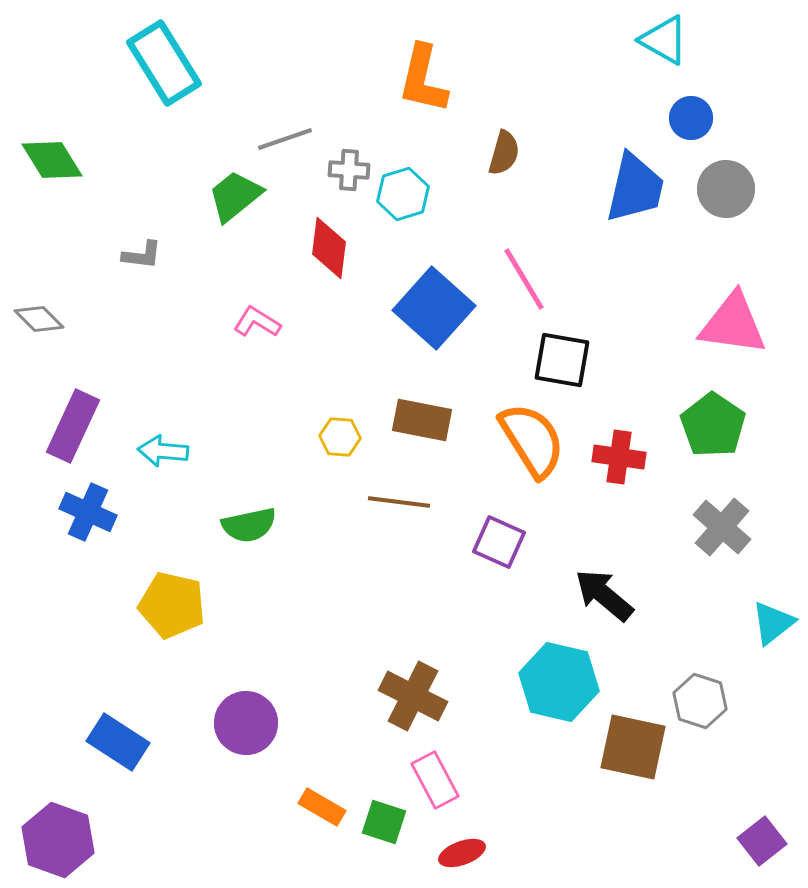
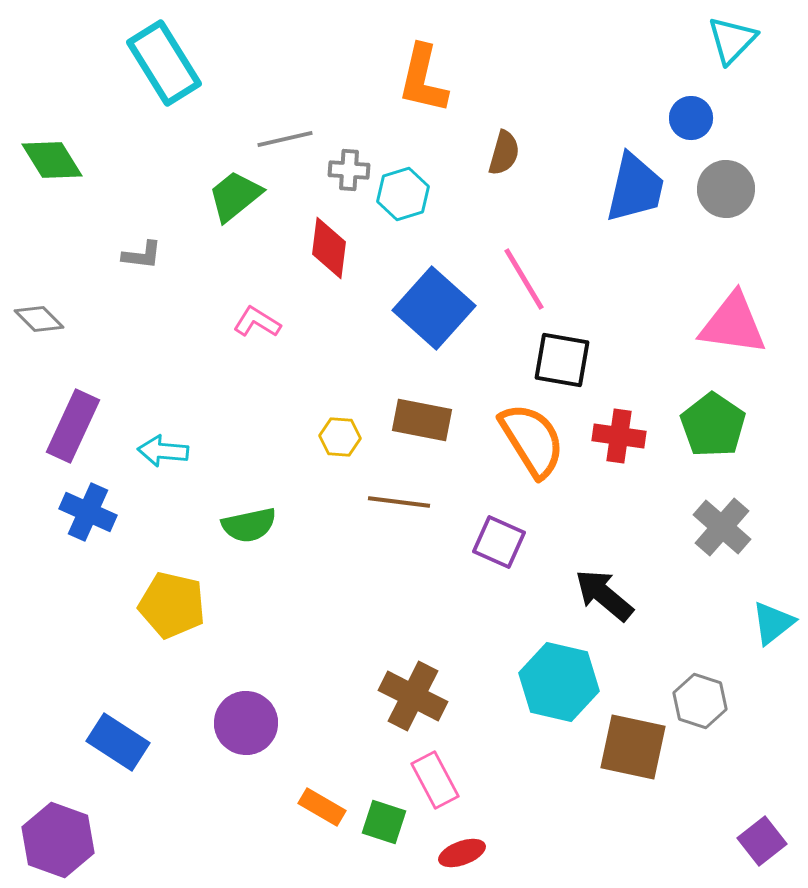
cyan triangle at (664, 40): moved 68 px right; rotated 44 degrees clockwise
gray line at (285, 139): rotated 6 degrees clockwise
red cross at (619, 457): moved 21 px up
